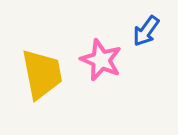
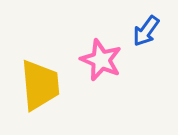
yellow trapezoid: moved 2 px left, 11 px down; rotated 6 degrees clockwise
